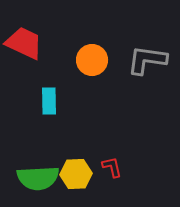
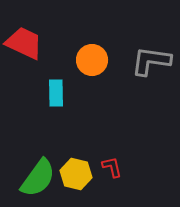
gray L-shape: moved 4 px right, 1 px down
cyan rectangle: moved 7 px right, 8 px up
yellow hexagon: rotated 16 degrees clockwise
green semicircle: rotated 51 degrees counterclockwise
